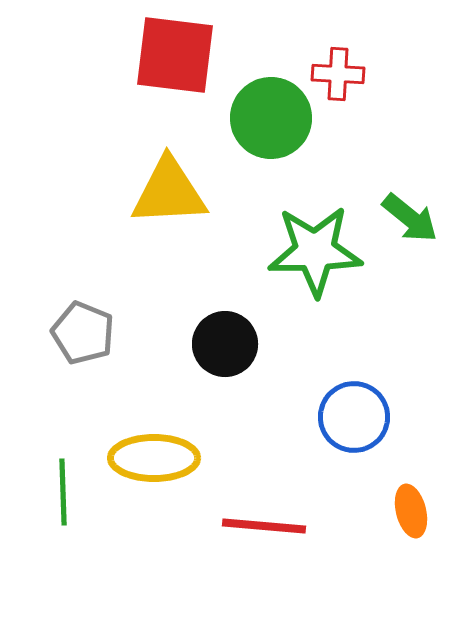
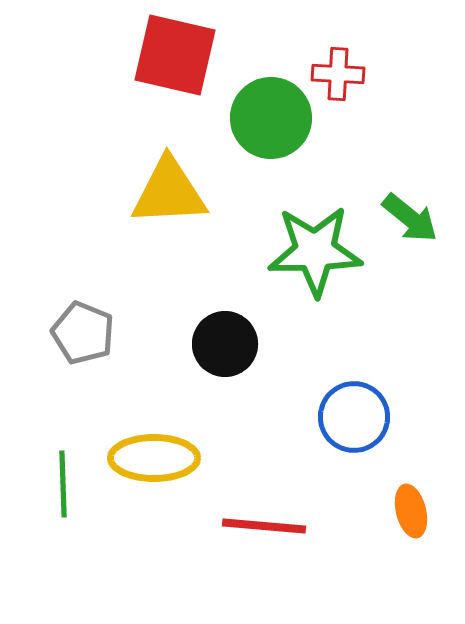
red square: rotated 6 degrees clockwise
green line: moved 8 px up
